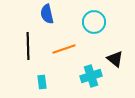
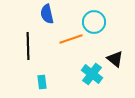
orange line: moved 7 px right, 10 px up
cyan cross: moved 1 px right, 2 px up; rotated 35 degrees counterclockwise
